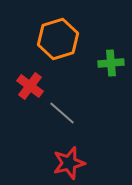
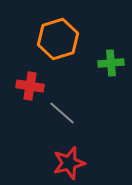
red cross: rotated 28 degrees counterclockwise
